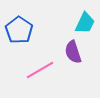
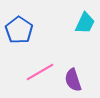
purple semicircle: moved 28 px down
pink line: moved 2 px down
